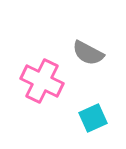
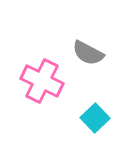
cyan square: moved 2 px right; rotated 20 degrees counterclockwise
